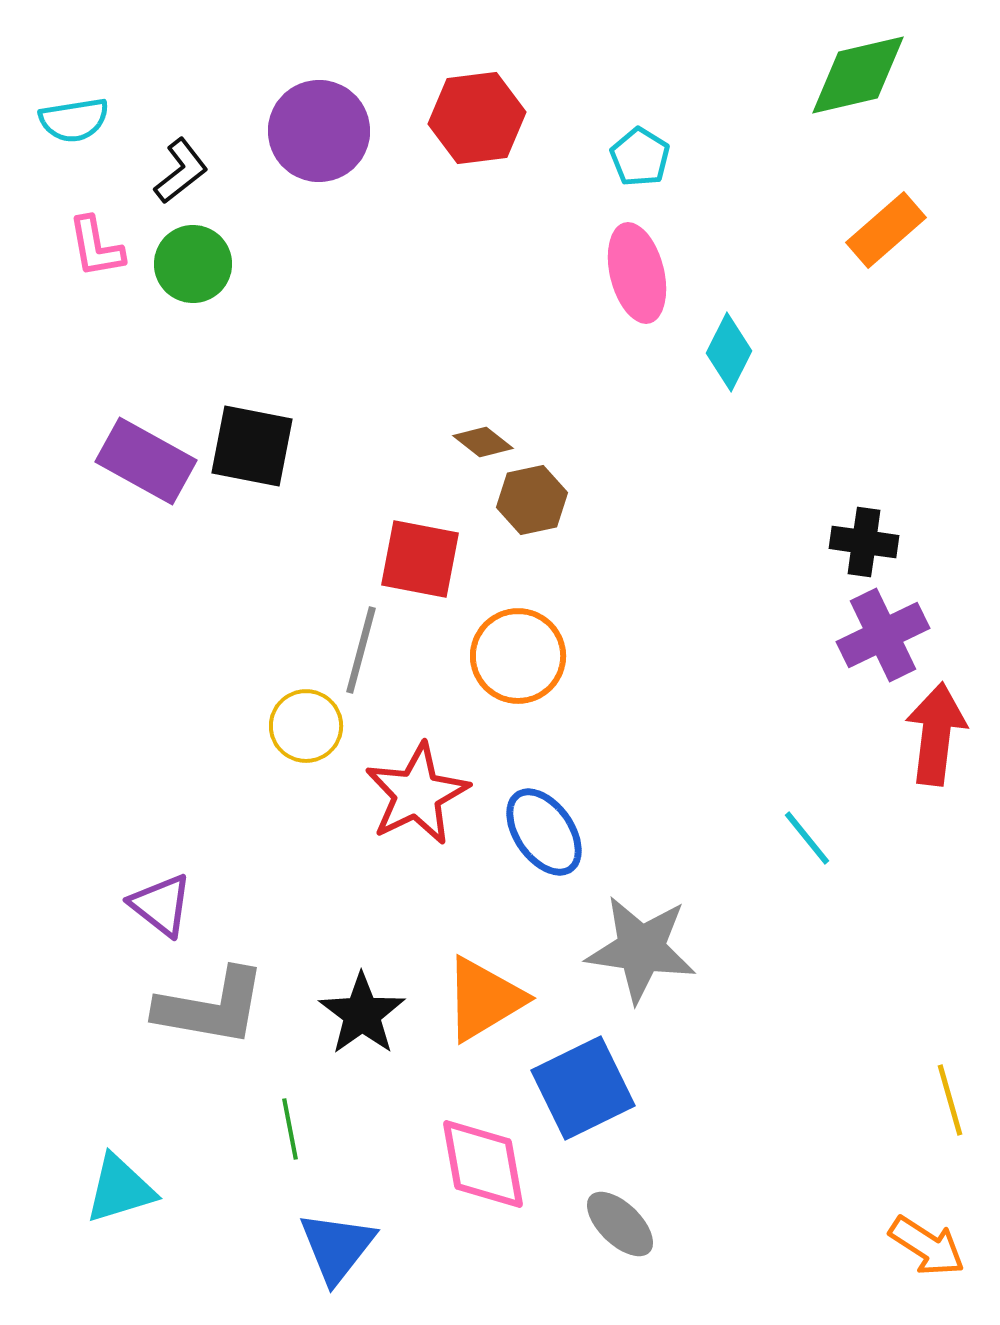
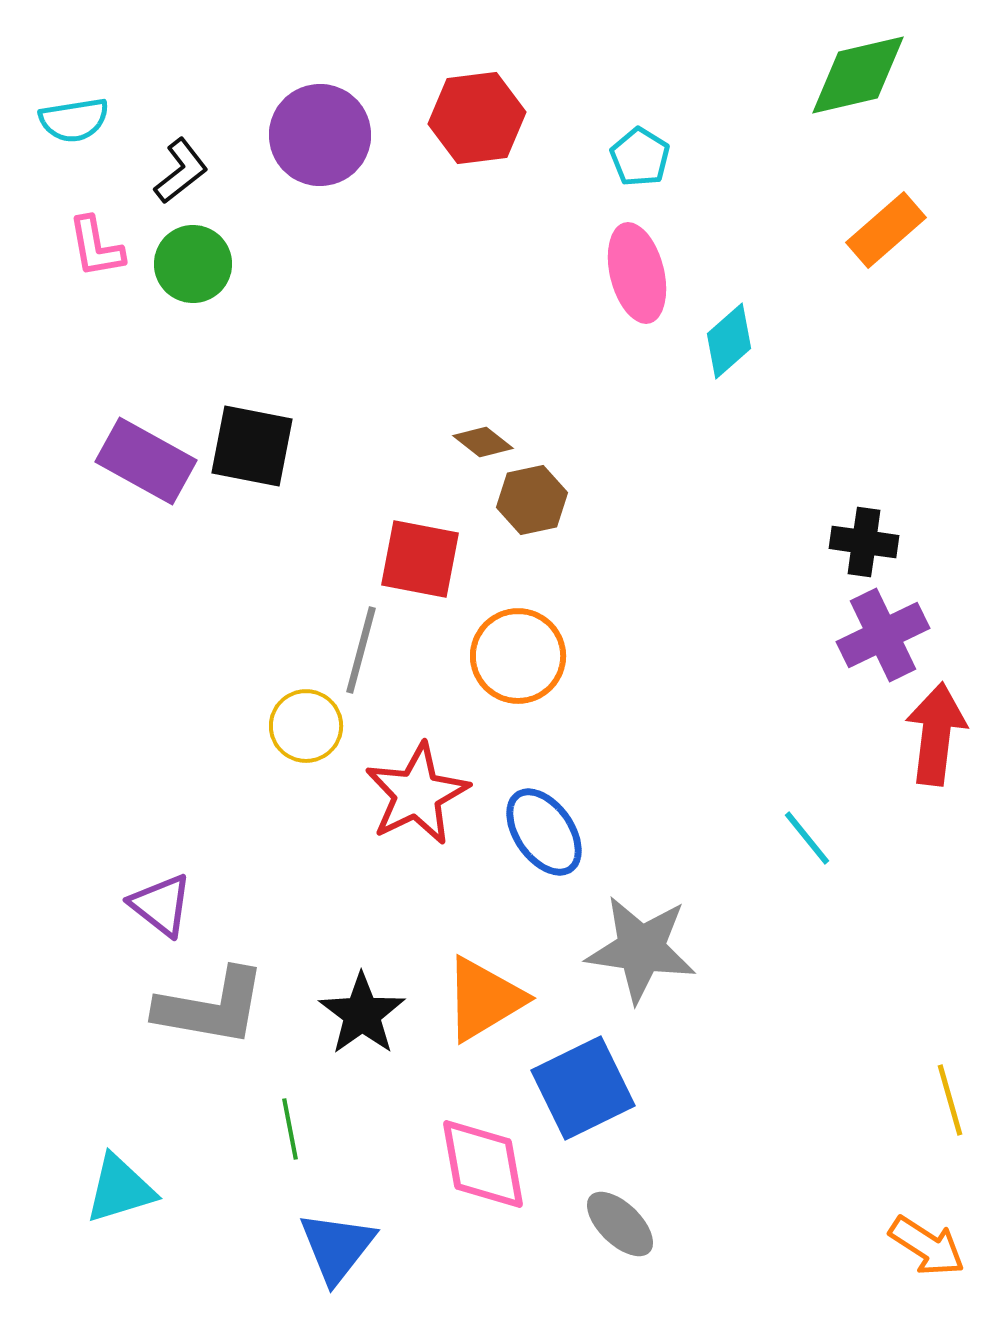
purple circle: moved 1 px right, 4 px down
cyan diamond: moved 11 px up; rotated 22 degrees clockwise
